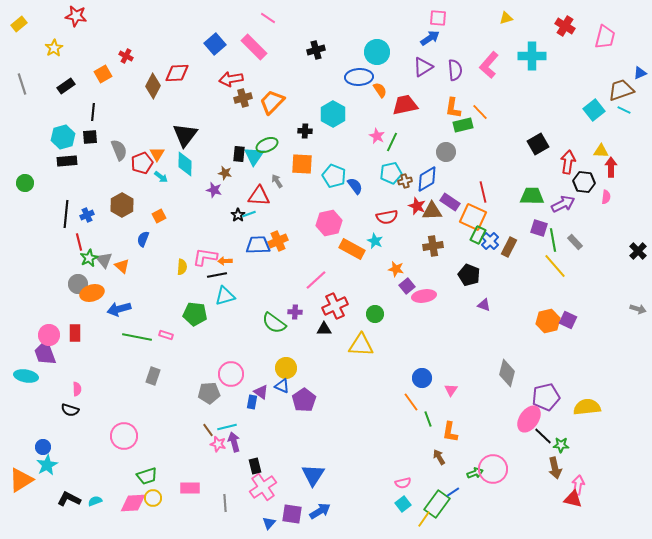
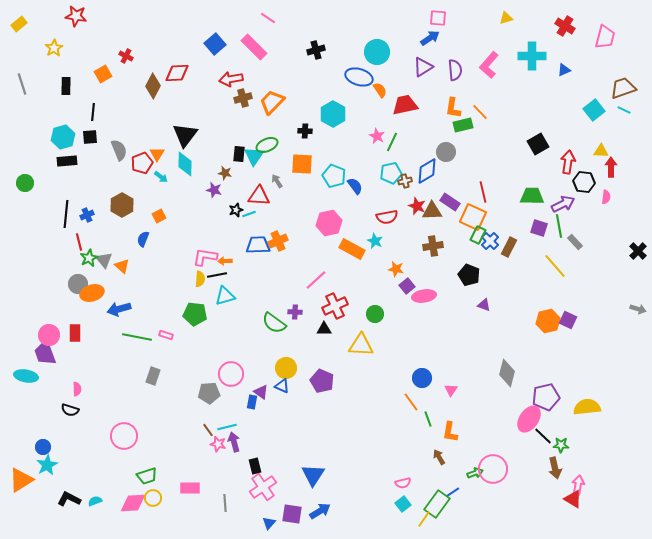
blue triangle at (640, 73): moved 76 px left, 3 px up
blue ellipse at (359, 77): rotated 20 degrees clockwise
black rectangle at (66, 86): rotated 54 degrees counterclockwise
brown trapezoid at (621, 90): moved 2 px right, 2 px up
blue diamond at (427, 179): moved 8 px up
black star at (238, 215): moved 2 px left, 5 px up; rotated 16 degrees clockwise
green line at (553, 240): moved 6 px right, 14 px up
yellow semicircle at (182, 267): moved 18 px right, 12 px down
purple pentagon at (304, 400): moved 18 px right, 19 px up; rotated 15 degrees counterclockwise
red triangle at (573, 499): rotated 18 degrees clockwise
